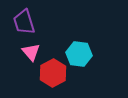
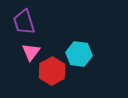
pink triangle: rotated 18 degrees clockwise
red hexagon: moved 1 px left, 2 px up
